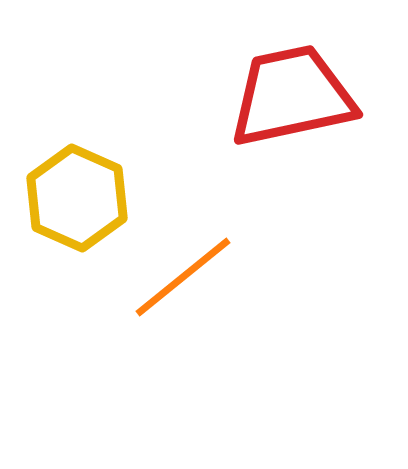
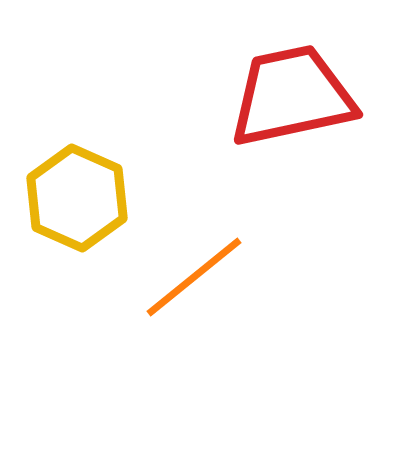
orange line: moved 11 px right
